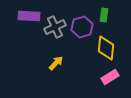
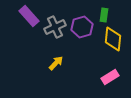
purple rectangle: rotated 45 degrees clockwise
yellow diamond: moved 7 px right, 9 px up
